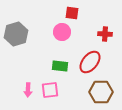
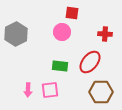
gray hexagon: rotated 10 degrees counterclockwise
